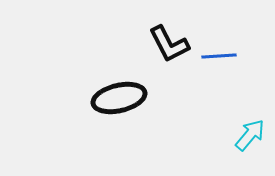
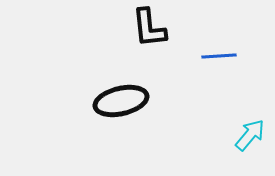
black L-shape: moved 20 px left, 16 px up; rotated 21 degrees clockwise
black ellipse: moved 2 px right, 3 px down
